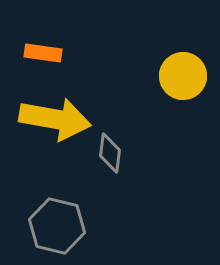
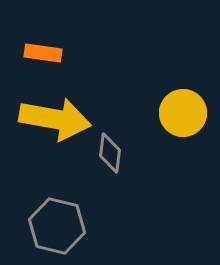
yellow circle: moved 37 px down
